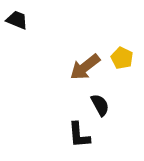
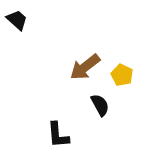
black trapezoid: rotated 20 degrees clockwise
yellow pentagon: moved 17 px down
black L-shape: moved 21 px left
